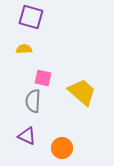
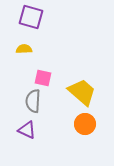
purple triangle: moved 6 px up
orange circle: moved 23 px right, 24 px up
